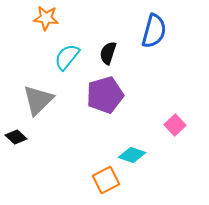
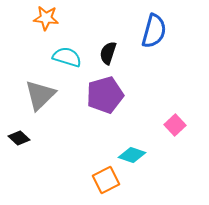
cyan semicircle: rotated 68 degrees clockwise
gray triangle: moved 2 px right, 5 px up
black diamond: moved 3 px right, 1 px down
